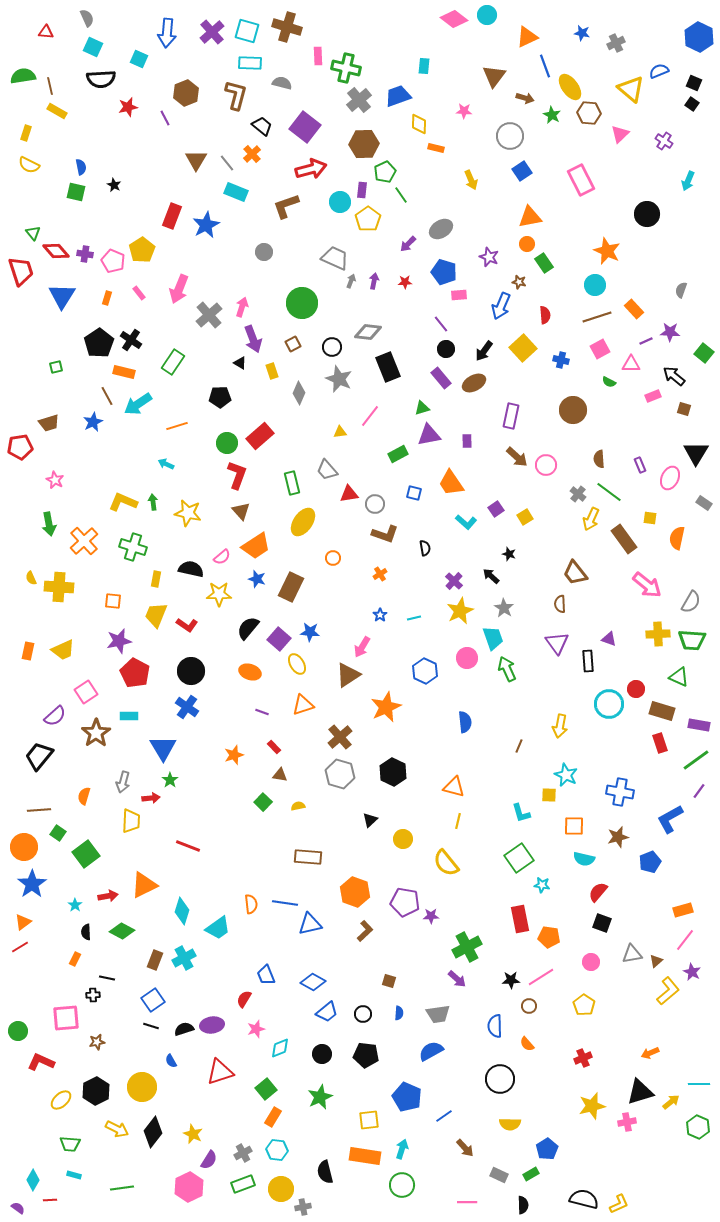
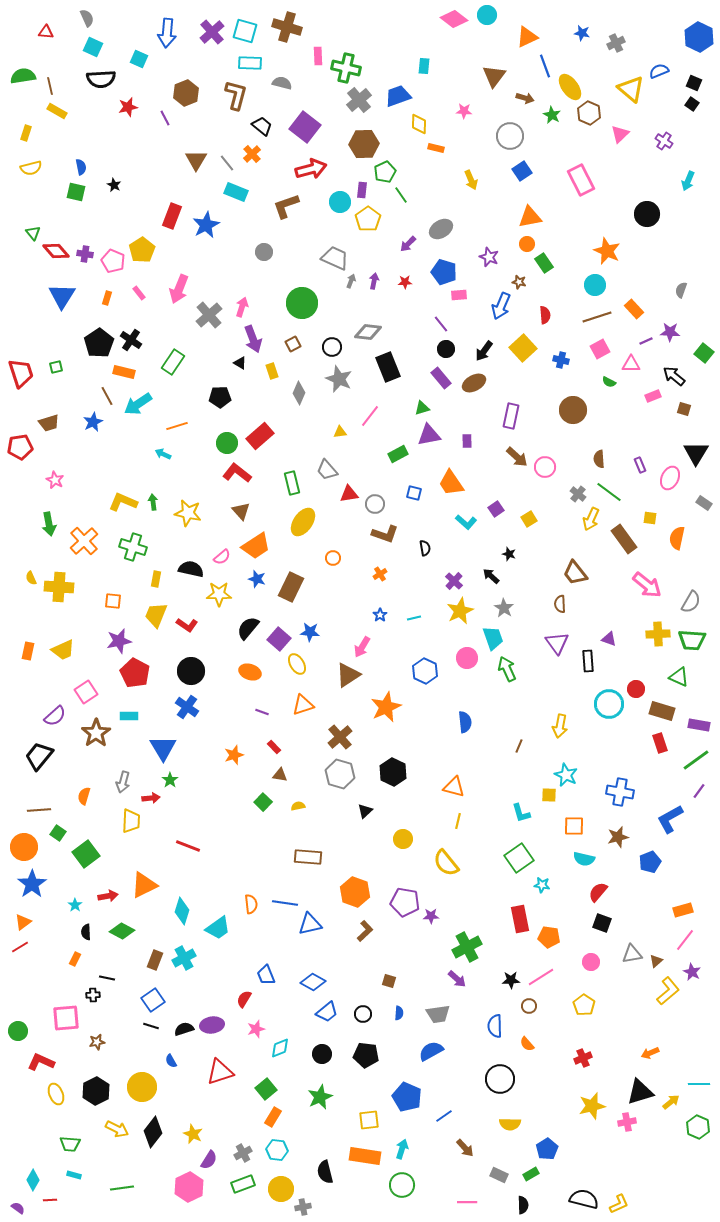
cyan square at (247, 31): moved 2 px left
brown hexagon at (589, 113): rotated 20 degrees clockwise
yellow semicircle at (29, 165): moved 2 px right, 3 px down; rotated 40 degrees counterclockwise
red trapezoid at (21, 271): moved 102 px down
cyan arrow at (166, 464): moved 3 px left, 10 px up
pink circle at (546, 465): moved 1 px left, 2 px down
red L-shape at (237, 475): moved 2 px up; rotated 72 degrees counterclockwise
yellow square at (525, 517): moved 4 px right, 2 px down
black triangle at (370, 820): moved 5 px left, 9 px up
yellow ellipse at (61, 1100): moved 5 px left, 6 px up; rotated 70 degrees counterclockwise
